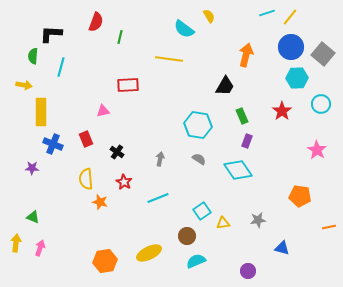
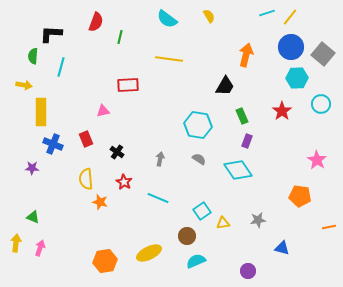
cyan semicircle at (184, 29): moved 17 px left, 10 px up
pink star at (317, 150): moved 10 px down
cyan line at (158, 198): rotated 45 degrees clockwise
